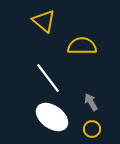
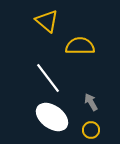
yellow triangle: moved 3 px right
yellow semicircle: moved 2 px left
yellow circle: moved 1 px left, 1 px down
